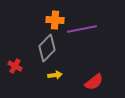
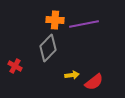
purple line: moved 2 px right, 5 px up
gray diamond: moved 1 px right
yellow arrow: moved 17 px right
